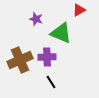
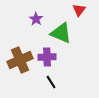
red triangle: rotated 24 degrees counterclockwise
purple star: rotated 16 degrees clockwise
